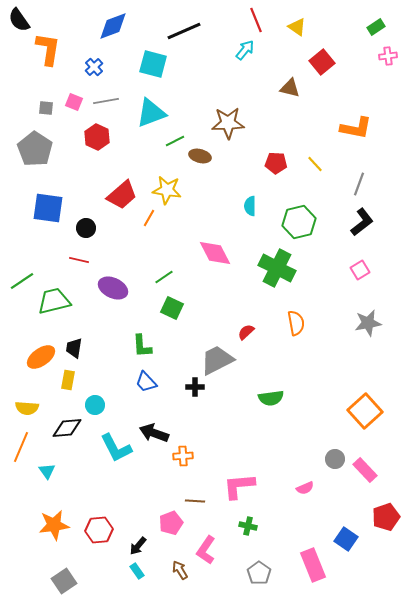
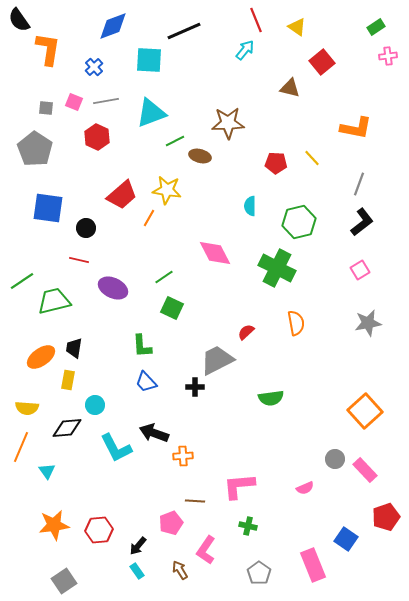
cyan square at (153, 64): moved 4 px left, 4 px up; rotated 12 degrees counterclockwise
yellow line at (315, 164): moved 3 px left, 6 px up
